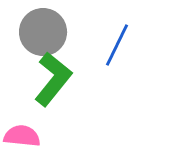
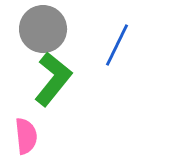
gray circle: moved 3 px up
pink semicircle: moved 4 px right; rotated 78 degrees clockwise
